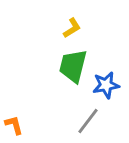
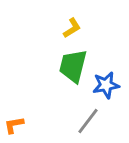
orange L-shape: rotated 85 degrees counterclockwise
